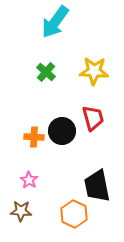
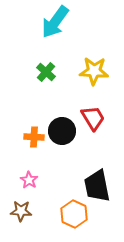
red trapezoid: rotated 16 degrees counterclockwise
